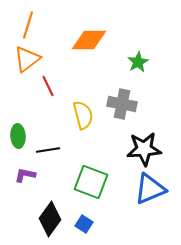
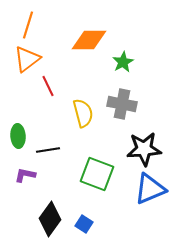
green star: moved 15 px left
yellow semicircle: moved 2 px up
green square: moved 6 px right, 8 px up
